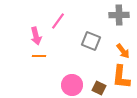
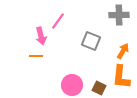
pink arrow: moved 5 px right
orange arrow: rotated 112 degrees counterclockwise
orange line: moved 3 px left
